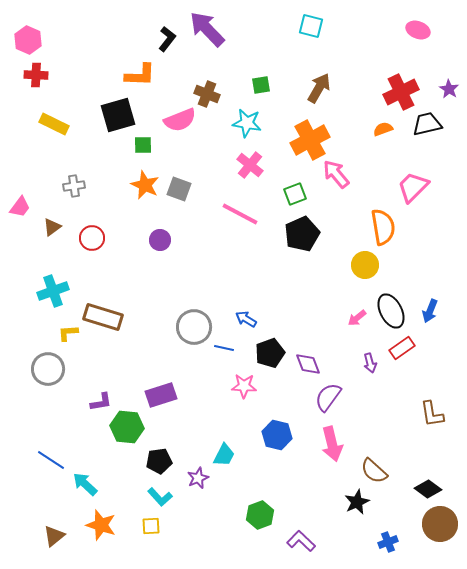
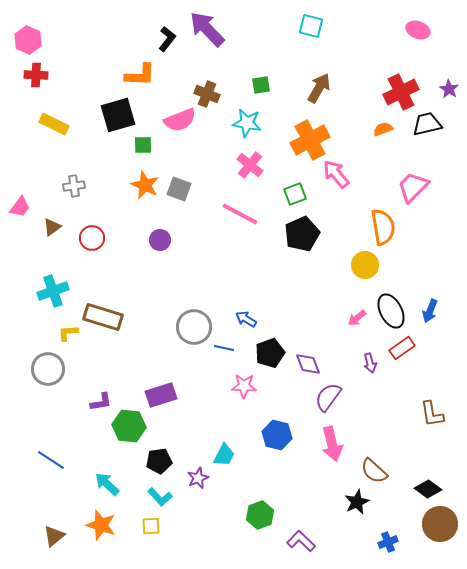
green hexagon at (127, 427): moved 2 px right, 1 px up
cyan arrow at (85, 484): moved 22 px right
